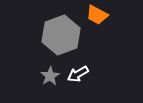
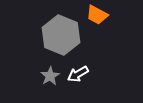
gray hexagon: rotated 18 degrees counterclockwise
